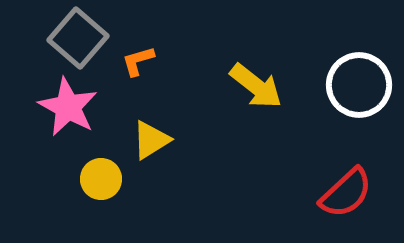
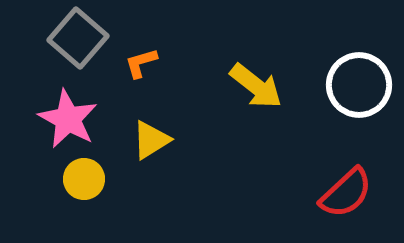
orange L-shape: moved 3 px right, 2 px down
pink star: moved 12 px down
yellow circle: moved 17 px left
